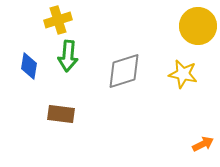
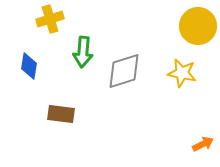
yellow cross: moved 8 px left, 1 px up
green arrow: moved 15 px right, 4 px up
yellow star: moved 1 px left, 1 px up
